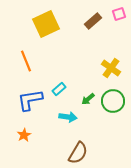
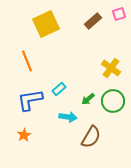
orange line: moved 1 px right
brown semicircle: moved 13 px right, 16 px up
